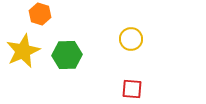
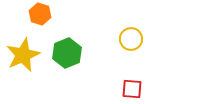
yellow star: moved 4 px down
green hexagon: moved 2 px up; rotated 20 degrees counterclockwise
